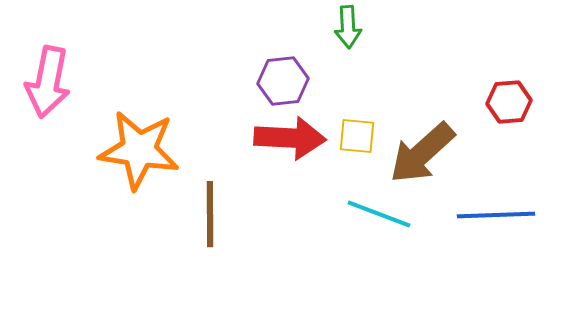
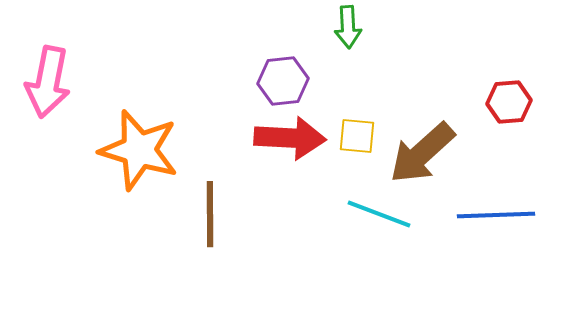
orange star: rotated 8 degrees clockwise
